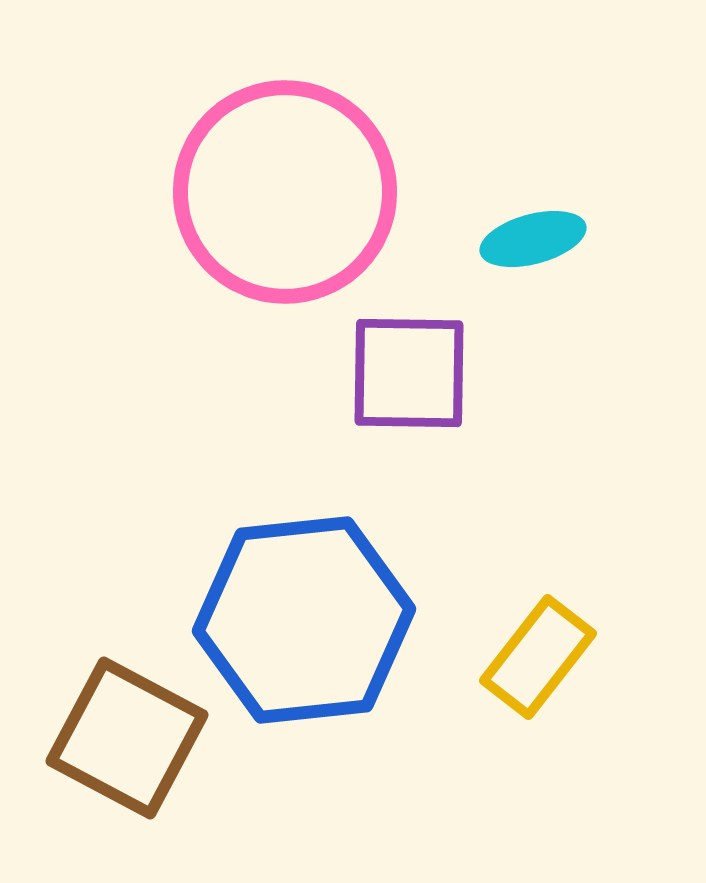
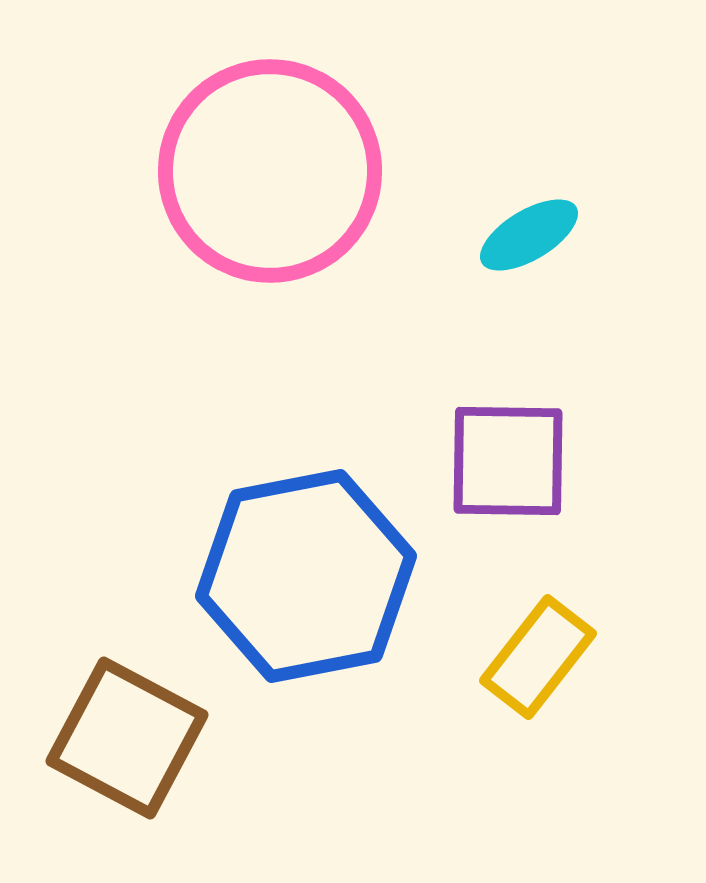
pink circle: moved 15 px left, 21 px up
cyan ellipse: moved 4 px left, 4 px up; rotated 16 degrees counterclockwise
purple square: moved 99 px right, 88 px down
blue hexagon: moved 2 px right, 44 px up; rotated 5 degrees counterclockwise
